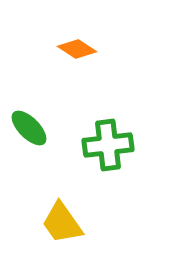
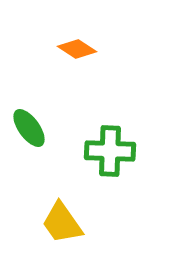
green ellipse: rotated 9 degrees clockwise
green cross: moved 2 px right, 6 px down; rotated 9 degrees clockwise
